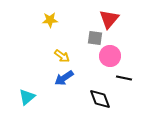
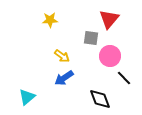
gray square: moved 4 px left
black line: rotated 35 degrees clockwise
